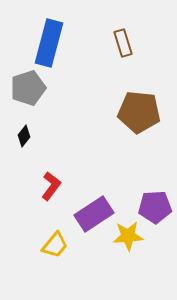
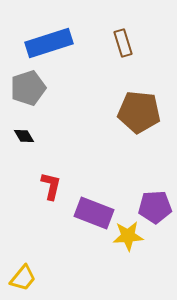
blue rectangle: rotated 57 degrees clockwise
black diamond: rotated 70 degrees counterclockwise
red L-shape: rotated 24 degrees counterclockwise
purple rectangle: moved 1 px up; rotated 54 degrees clockwise
yellow trapezoid: moved 32 px left, 33 px down
